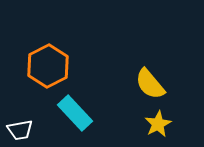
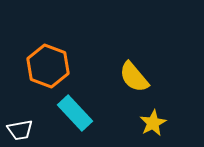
orange hexagon: rotated 12 degrees counterclockwise
yellow semicircle: moved 16 px left, 7 px up
yellow star: moved 5 px left, 1 px up
